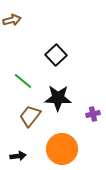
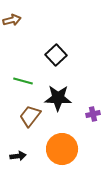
green line: rotated 24 degrees counterclockwise
